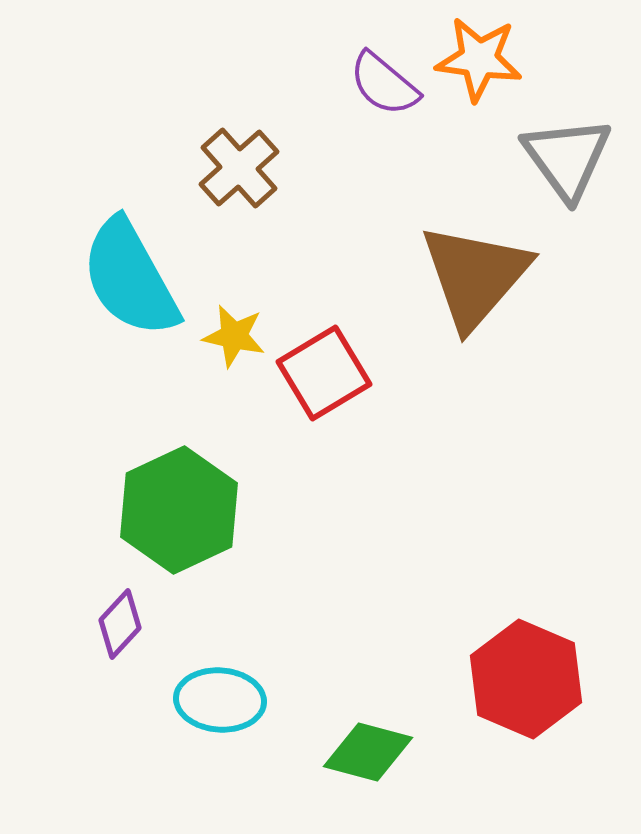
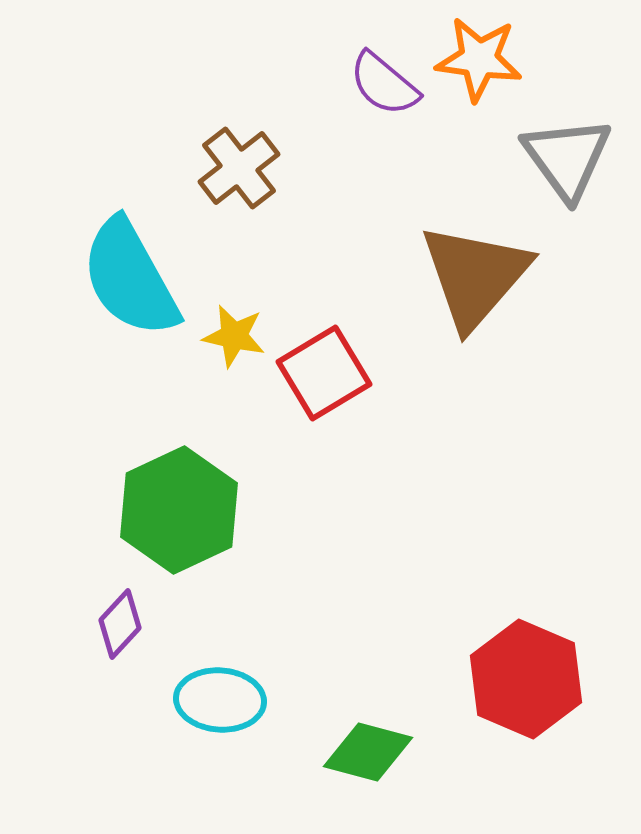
brown cross: rotated 4 degrees clockwise
